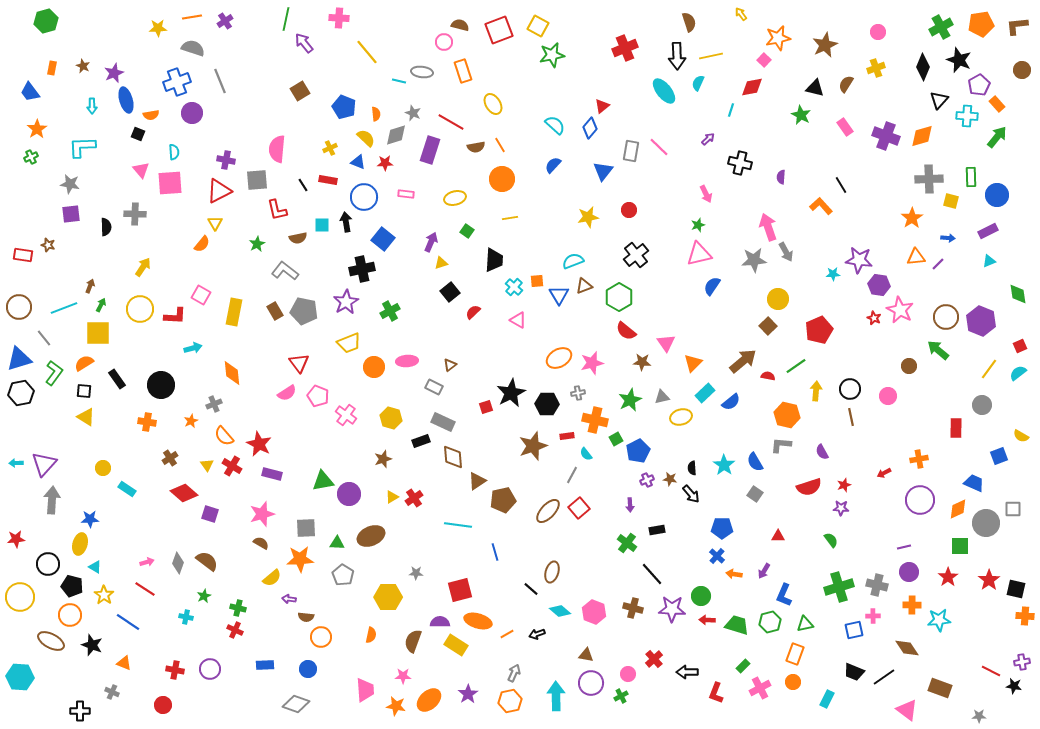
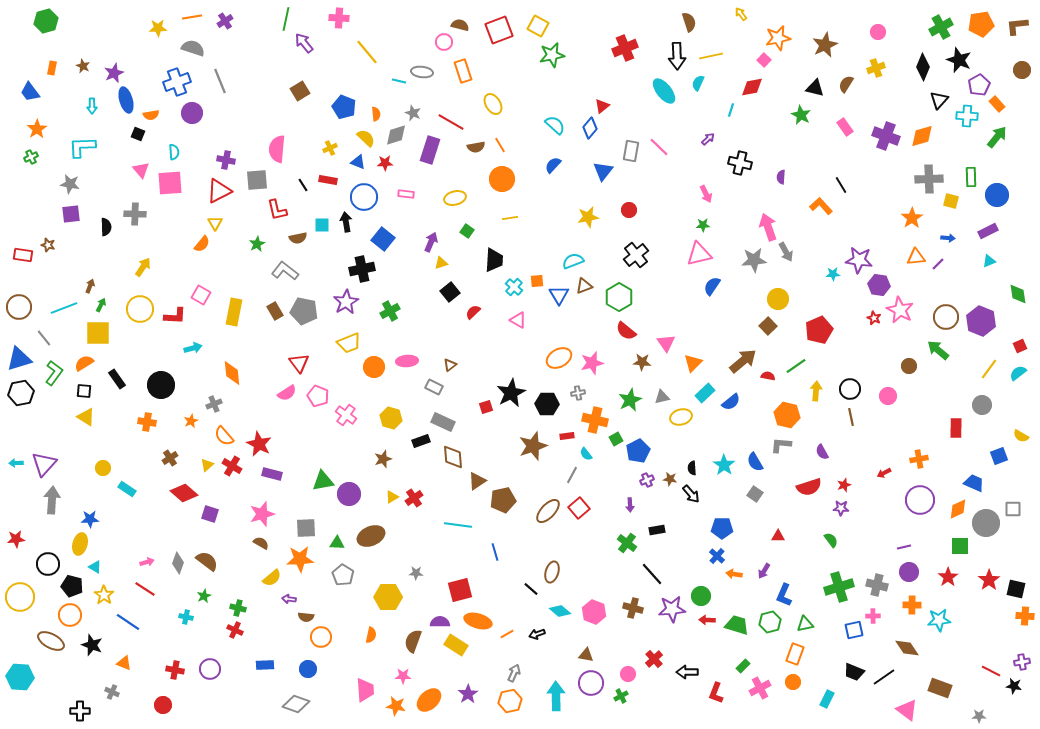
green star at (698, 225): moved 5 px right; rotated 16 degrees clockwise
yellow triangle at (207, 465): rotated 24 degrees clockwise
purple star at (672, 609): rotated 8 degrees counterclockwise
